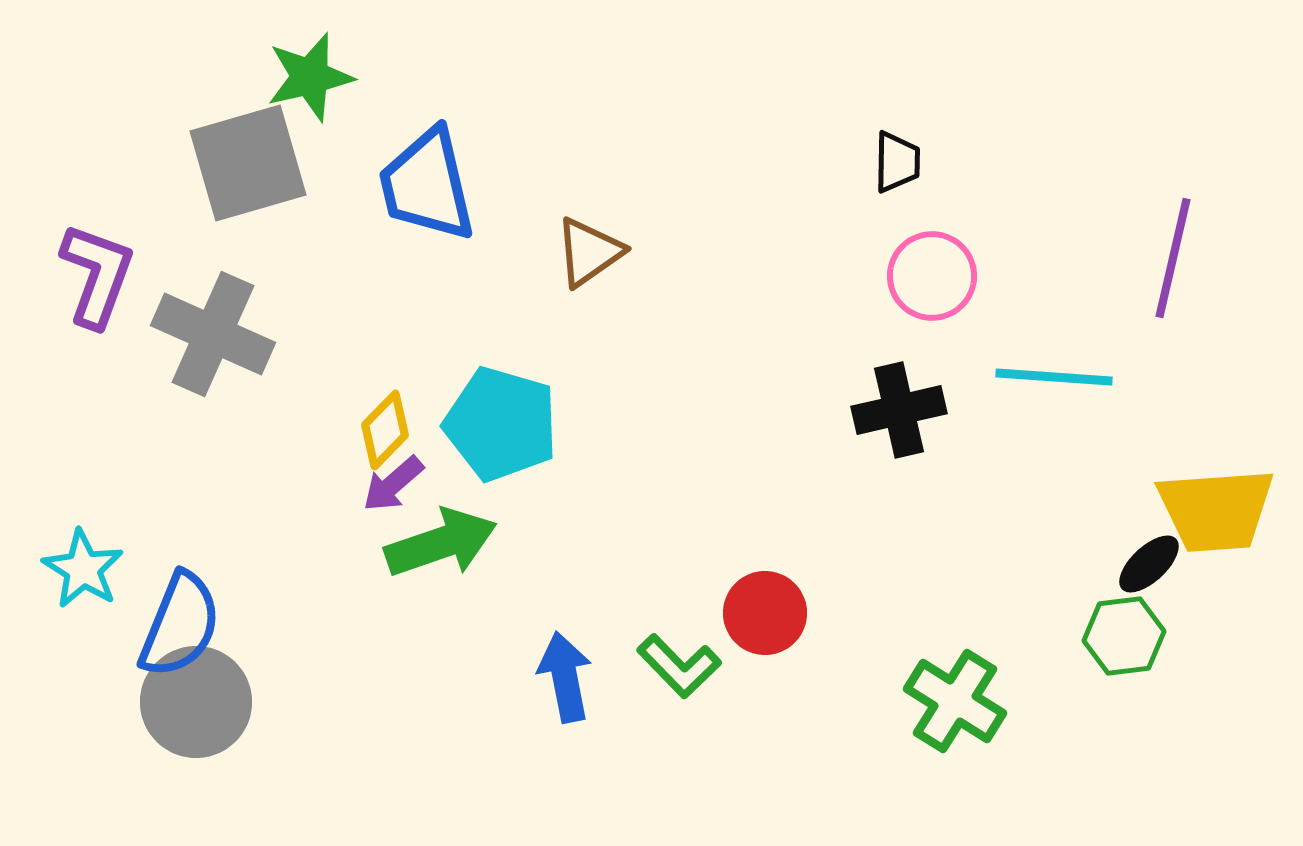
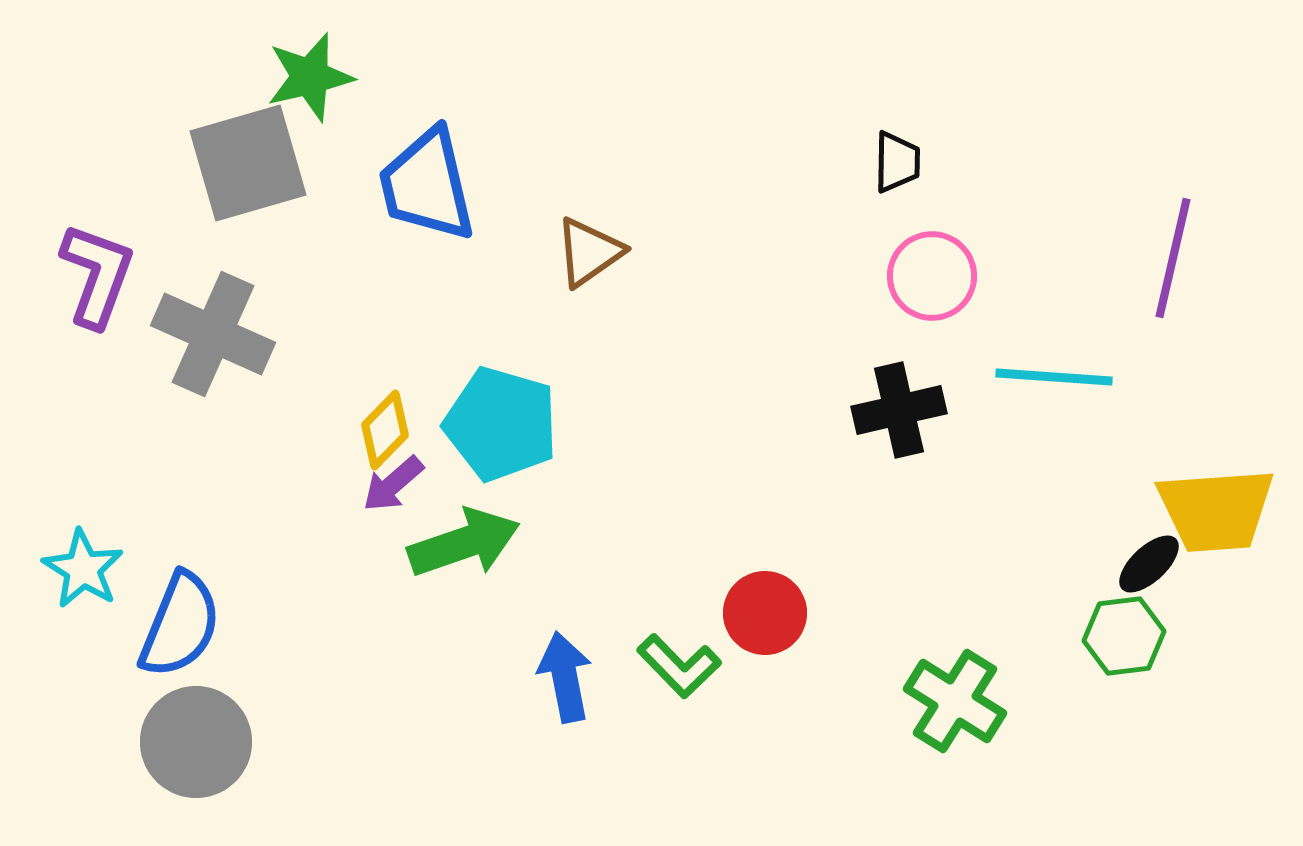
green arrow: moved 23 px right
gray circle: moved 40 px down
